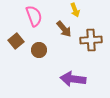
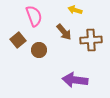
yellow arrow: rotated 128 degrees clockwise
brown arrow: moved 3 px down
brown square: moved 2 px right, 1 px up
purple arrow: moved 2 px right, 1 px down
